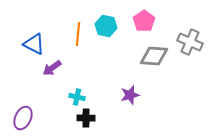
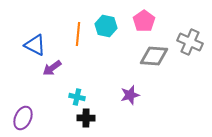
blue triangle: moved 1 px right, 1 px down
